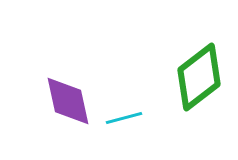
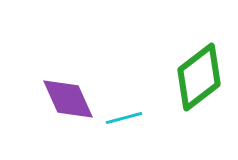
purple diamond: moved 2 px up; rotated 12 degrees counterclockwise
